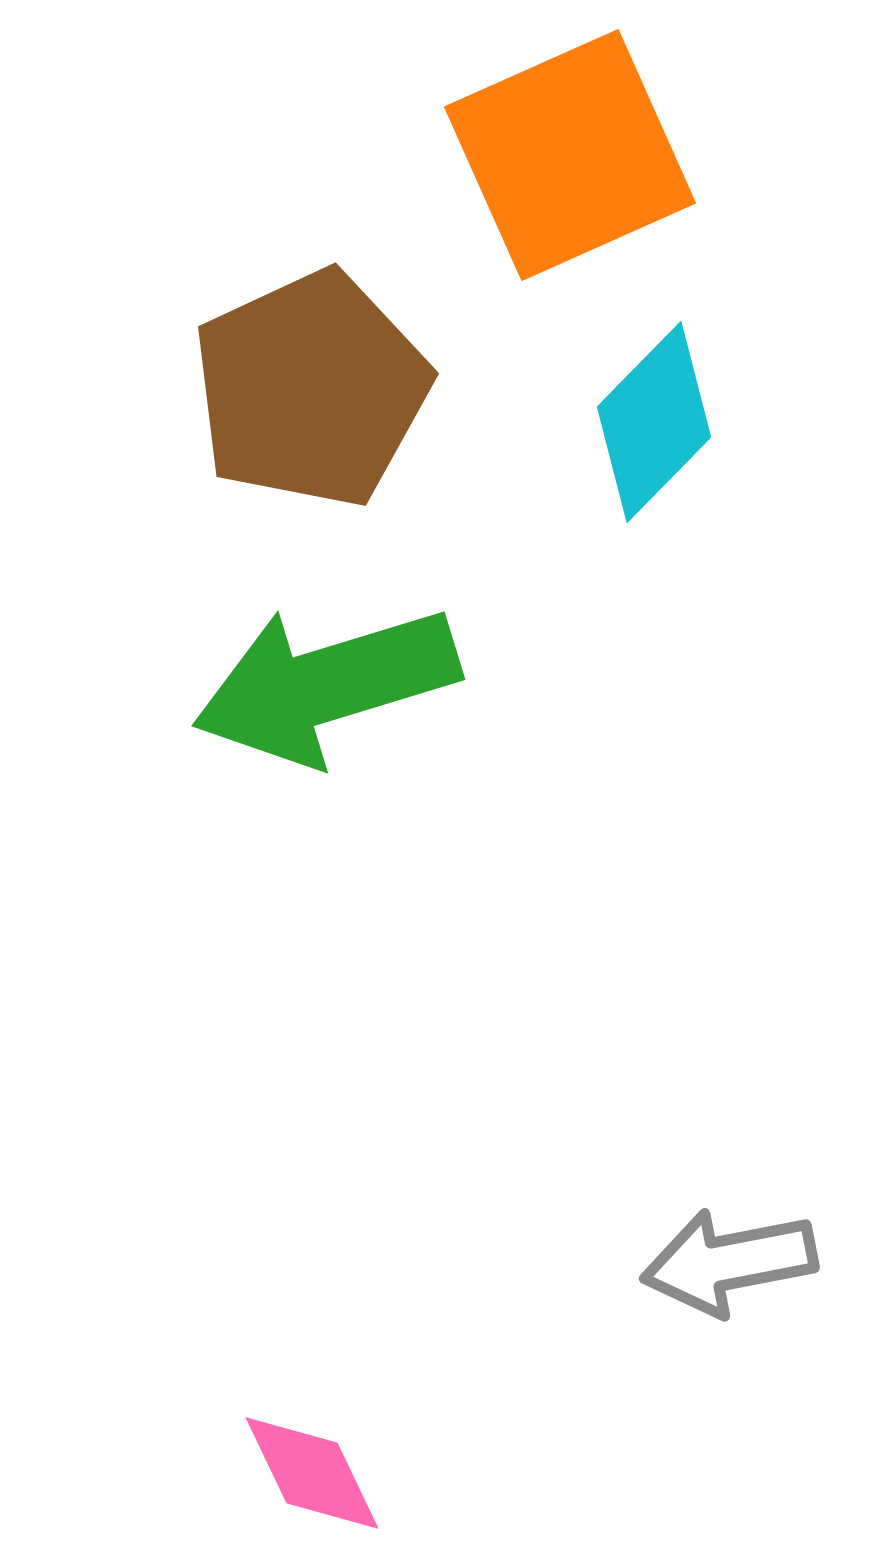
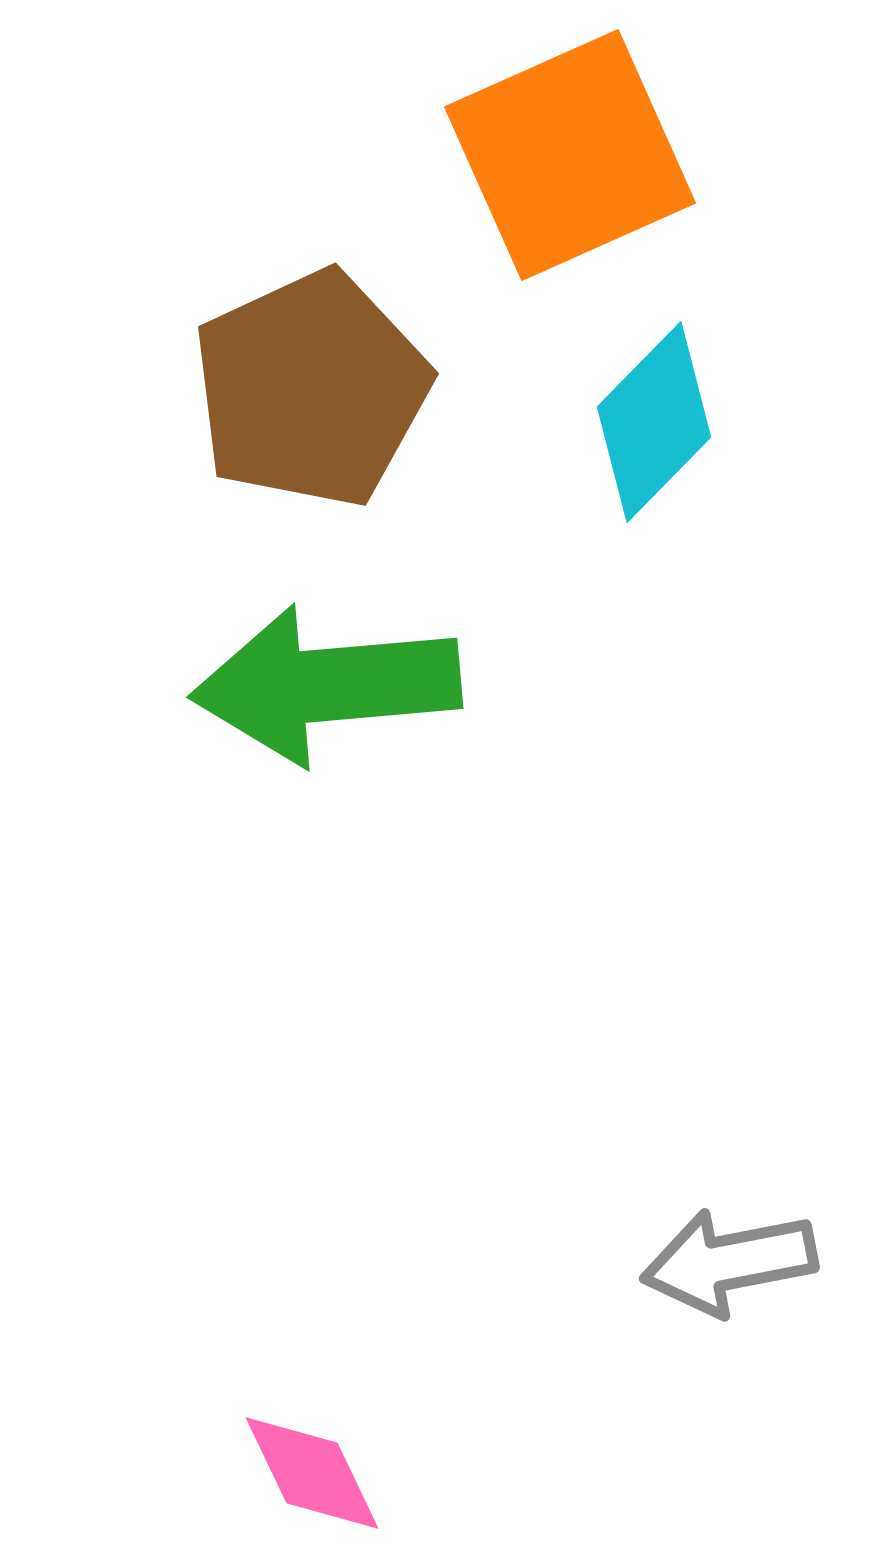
green arrow: rotated 12 degrees clockwise
